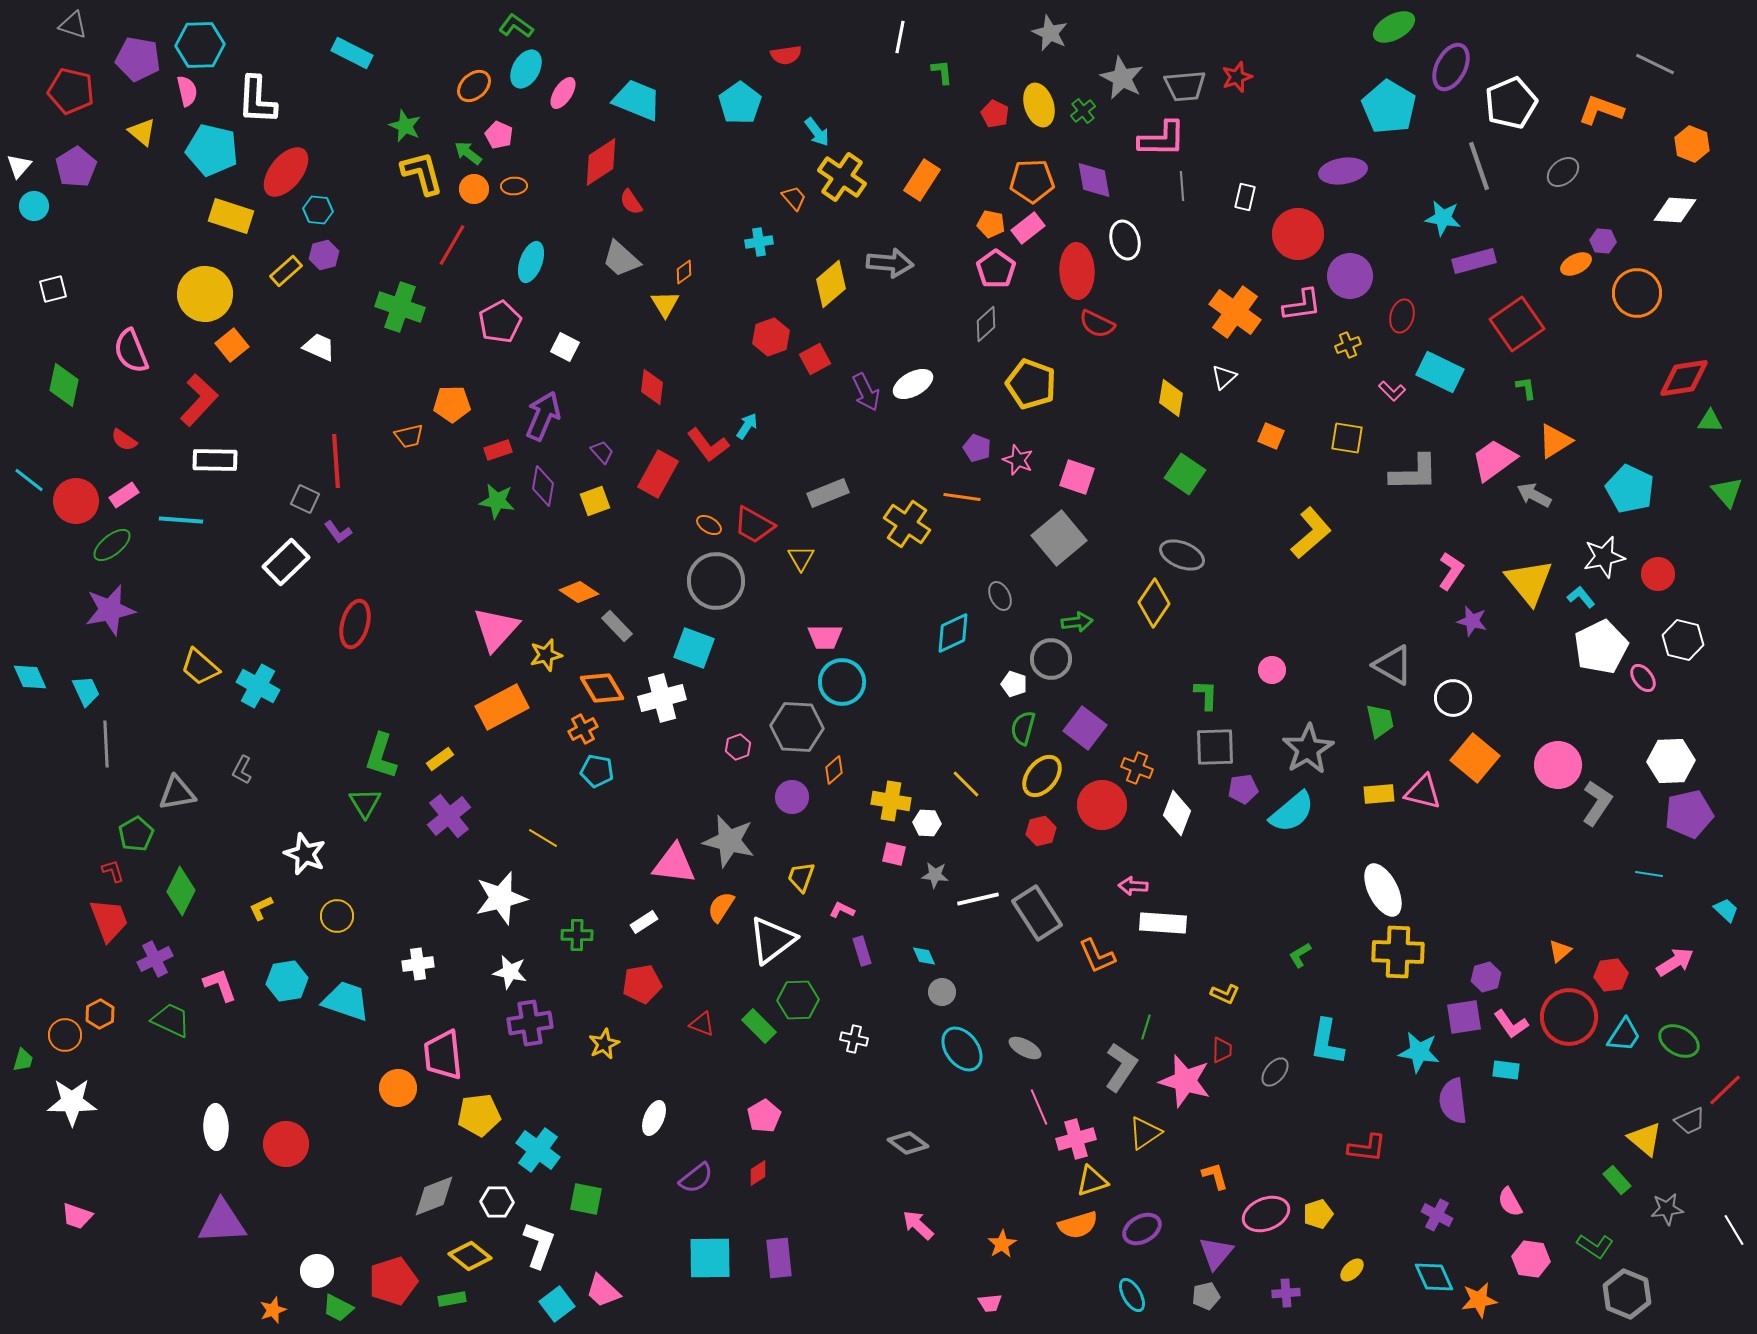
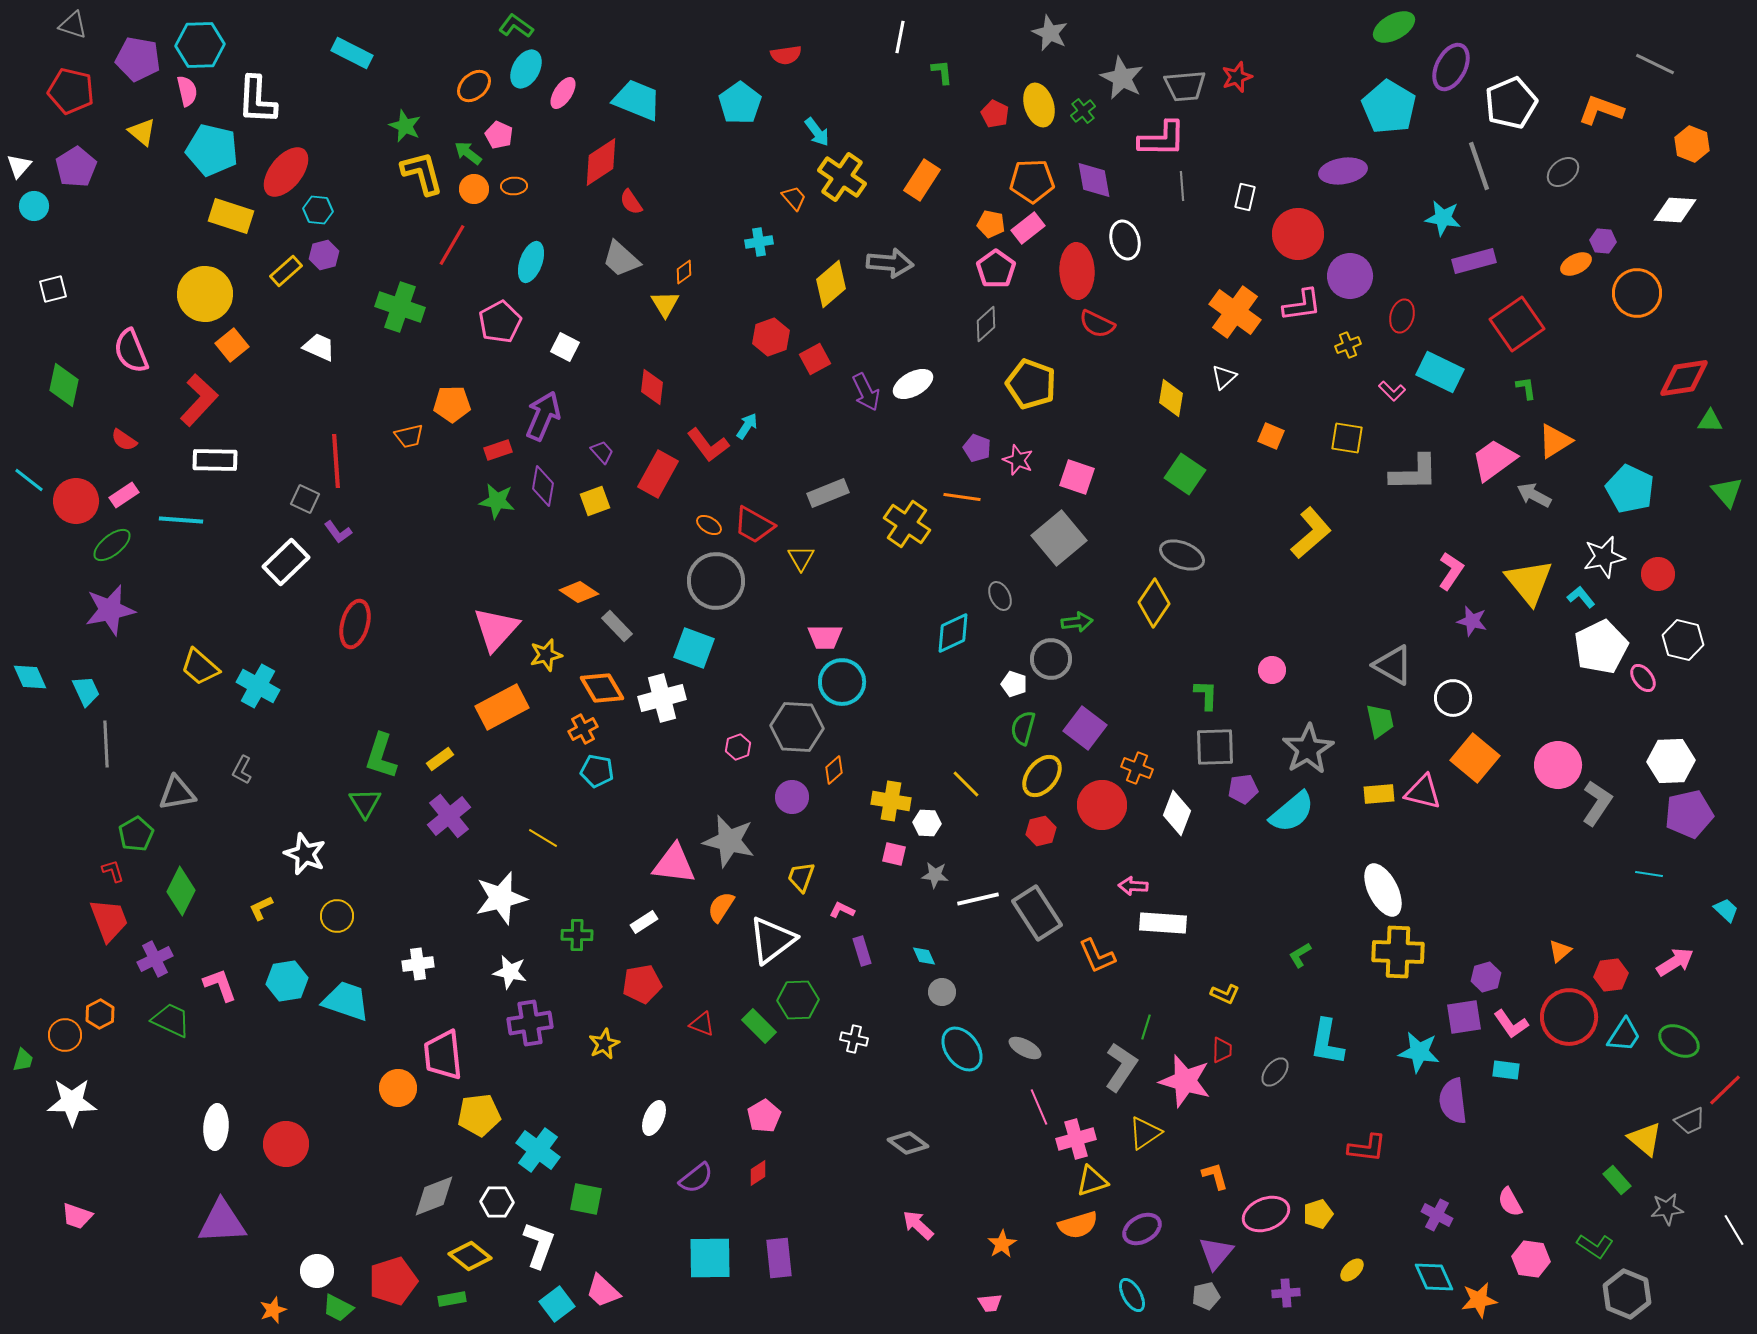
white ellipse at (216, 1127): rotated 6 degrees clockwise
